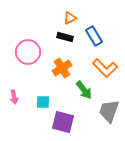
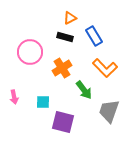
pink circle: moved 2 px right
